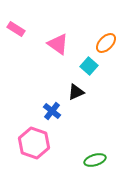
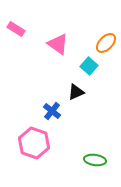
green ellipse: rotated 25 degrees clockwise
